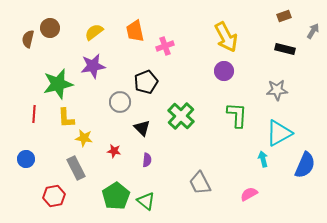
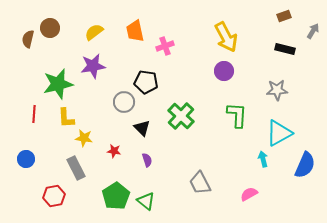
black pentagon: rotated 30 degrees clockwise
gray circle: moved 4 px right
purple semicircle: rotated 24 degrees counterclockwise
